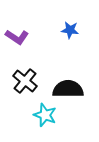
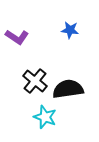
black cross: moved 10 px right
black semicircle: rotated 8 degrees counterclockwise
cyan star: moved 2 px down
